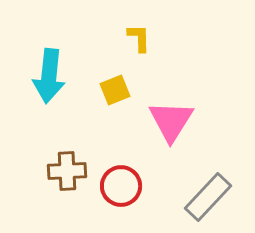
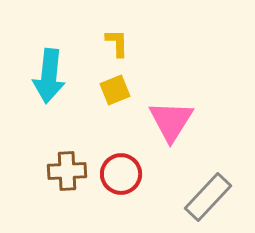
yellow L-shape: moved 22 px left, 5 px down
red circle: moved 12 px up
